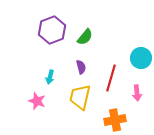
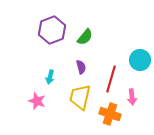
cyan circle: moved 1 px left, 2 px down
red line: moved 1 px down
pink arrow: moved 5 px left, 4 px down
orange cross: moved 5 px left, 6 px up; rotated 30 degrees clockwise
